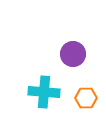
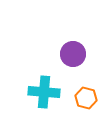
orange hexagon: rotated 15 degrees clockwise
